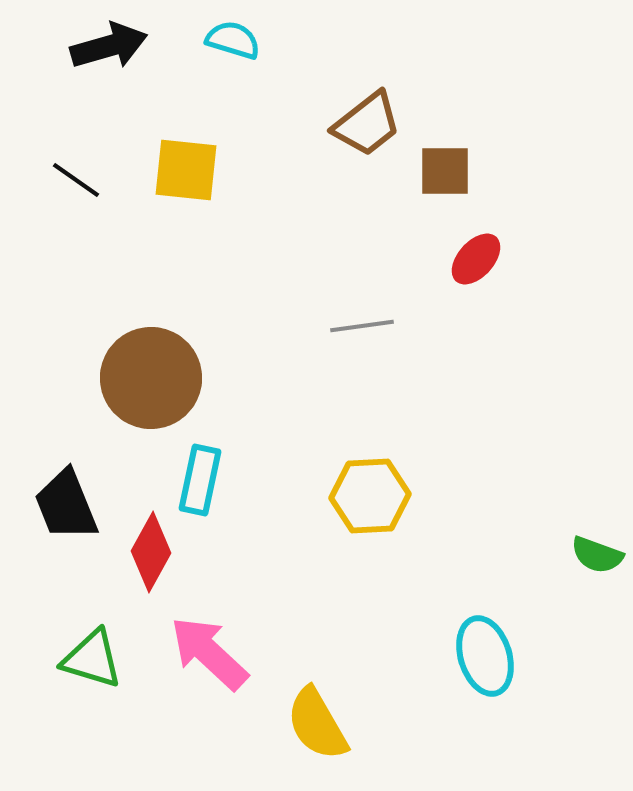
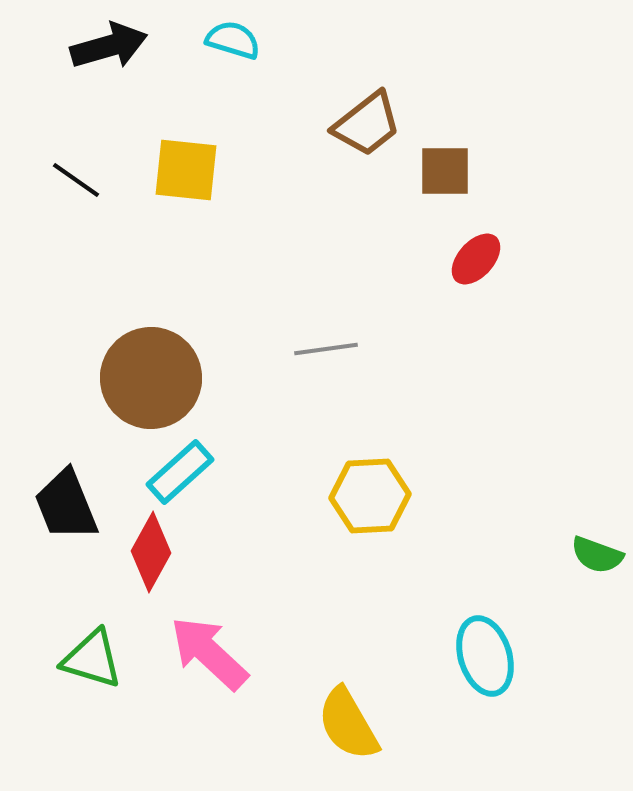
gray line: moved 36 px left, 23 px down
cyan rectangle: moved 20 px left, 8 px up; rotated 36 degrees clockwise
yellow semicircle: moved 31 px right
